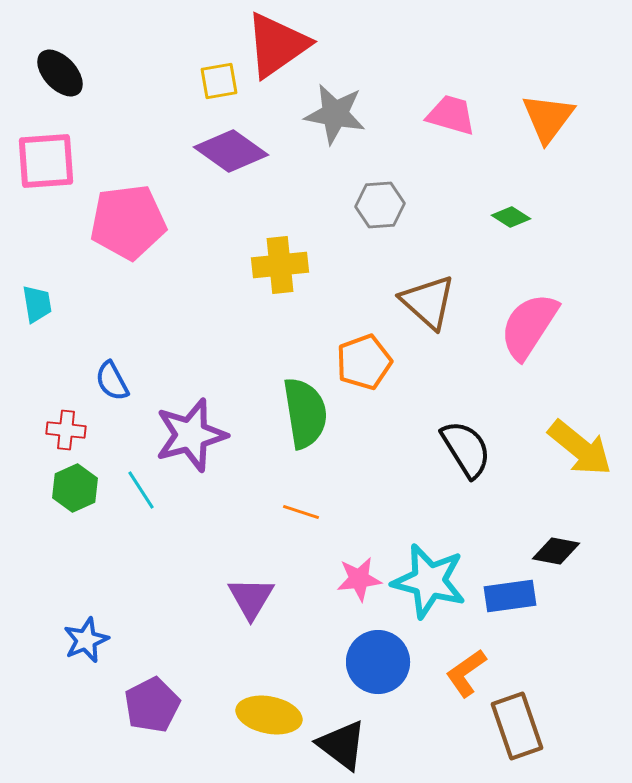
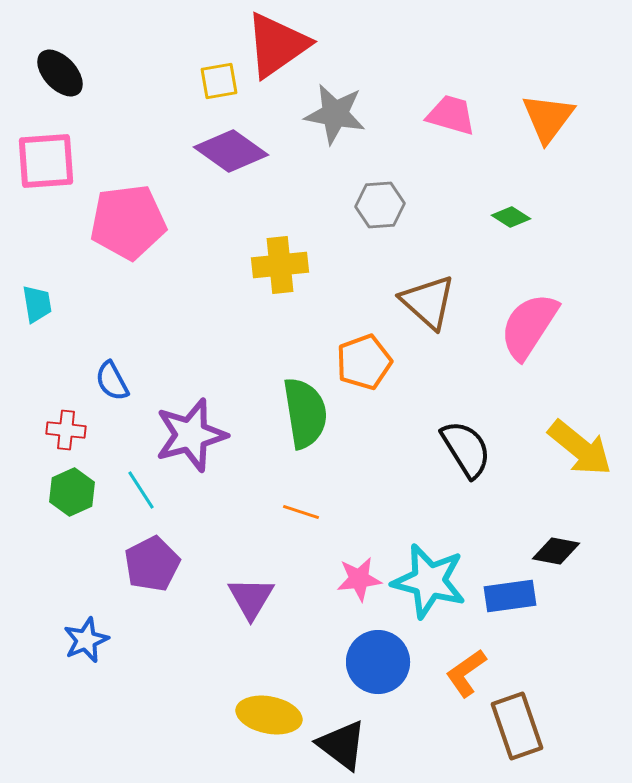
green hexagon: moved 3 px left, 4 px down
purple pentagon: moved 141 px up
